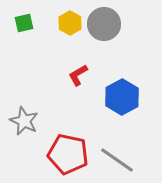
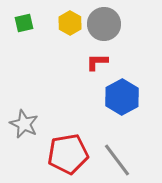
red L-shape: moved 19 px right, 13 px up; rotated 30 degrees clockwise
gray star: moved 3 px down
red pentagon: rotated 21 degrees counterclockwise
gray line: rotated 18 degrees clockwise
